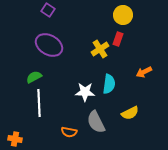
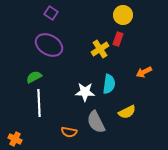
purple square: moved 3 px right, 3 px down
yellow semicircle: moved 3 px left, 1 px up
orange cross: rotated 16 degrees clockwise
